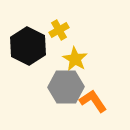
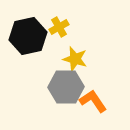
yellow cross: moved 3 px up
black hexagon: moved 10 px up; rotated 21 degrees clockwise
yellow star: rotated 15 degrees counterclockwise
